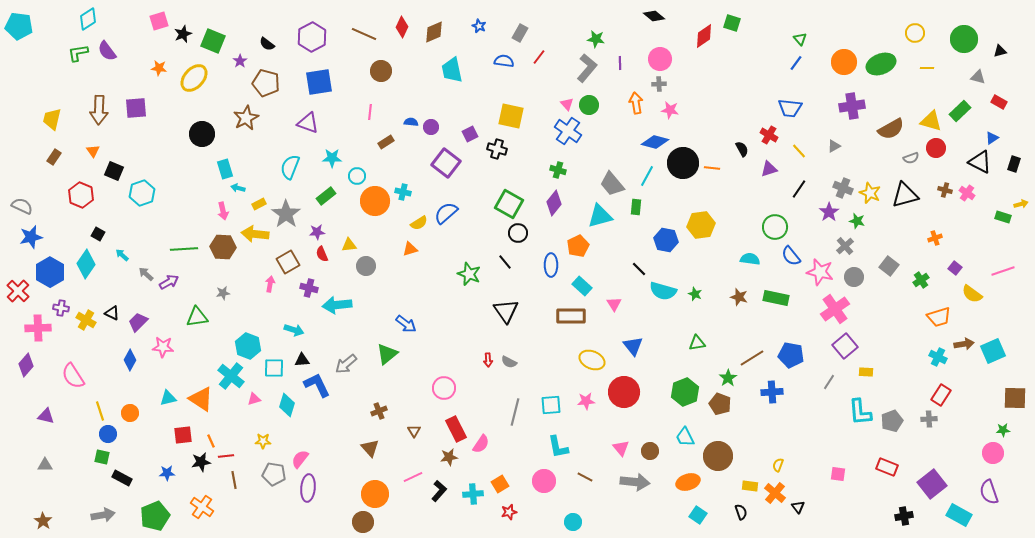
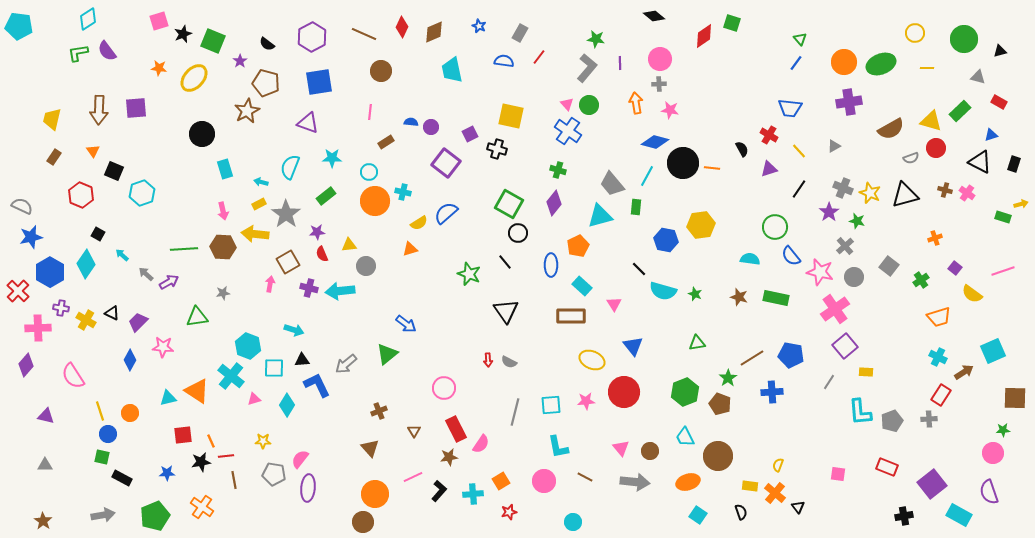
purple cross at (852, 106): moved 3 px left, 4 px up
brown star at (246, 118): moved 1 px right, 7 px up
blue triangle at (992, 138): moved 1 px left, 3 px up; rotated 16 degrees clockwise
cyan circle at (357, 176): moved 12 px right, 4 px up
cyan arrow at (238, 188): moved 23 px right, 6 px up
cyan arrow at (337, 305): moved 3 px right, 14 px up
brown arrow at (964, 344): moved 28 px down; rotated 24 degrees counterclockwise
orange triangle at (201, 399): moved 4 px left, 8 px up
cyan diamond at (287, 405): rotated 15 degrees clockwise
orange square at (500, 484): moved 1 px right, 3 px up
